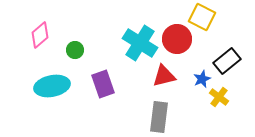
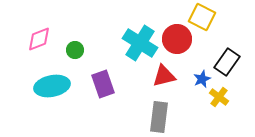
pink diamond: moved 1 px left, 4 px down; rotated 20 degrees clockwise
black rectangle: moved 1 px down; rotated 16 degrees counterclockwise
